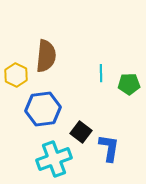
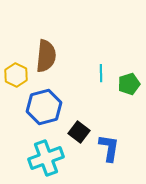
green pentagon: rotated 15 degrees counterclockwise
blue hexagon: moved 1 px right, 2 px up; rotated 8 degrees counterclockwise
black square: moved 2 px left
cyan cross: moved 8 px left, 1 px up
